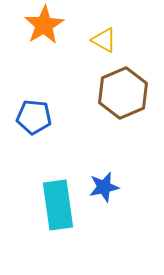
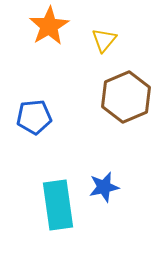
orange star: moved 5 px right, 1 px down
yellow triangle: rotated 40 degrees clockwise
brown hexagon: moved 3 px right, 4 px down
blue pentagon: rotated 12 degrees counterclockwise
